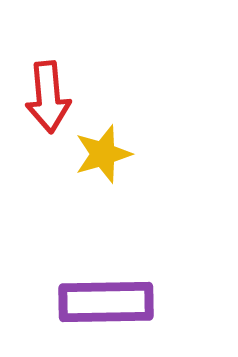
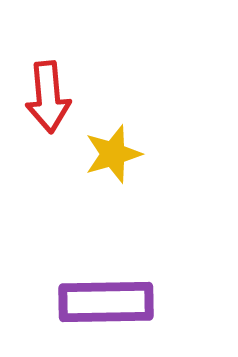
yellow star: moved 10 px right
